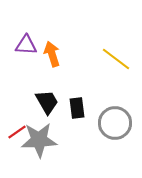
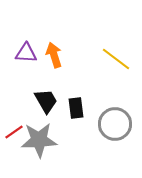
purple triangle: moved 8 px down
orange arrow: moved 2 px right, 1 px down
black trapezoid: moved 1 px left, 1 px up
black rectangle: moved 1 px left
gray circle: moved 1 px down
red line: moved 3 px left
